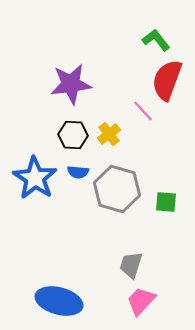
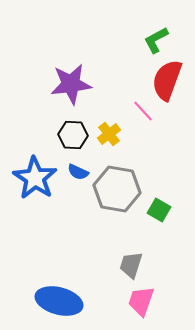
green L-shape: rotated 80 degrees counterclockwise
blue semicircle: rotated 20 degrees clockwise
gray hexagon: rotated 6 degrees counterclockwise
green square: moved 7 px left, 8 px down; rotated 25 degrees clockwise
pink trapezoid: rotated 24 degrees counterclockwise
